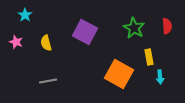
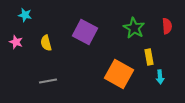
cyan star: rotated 24 degrees counterclockwise
